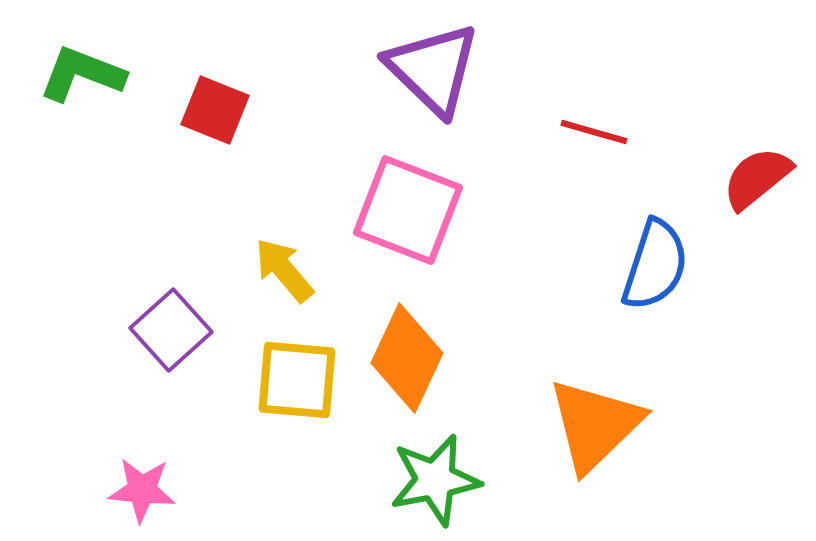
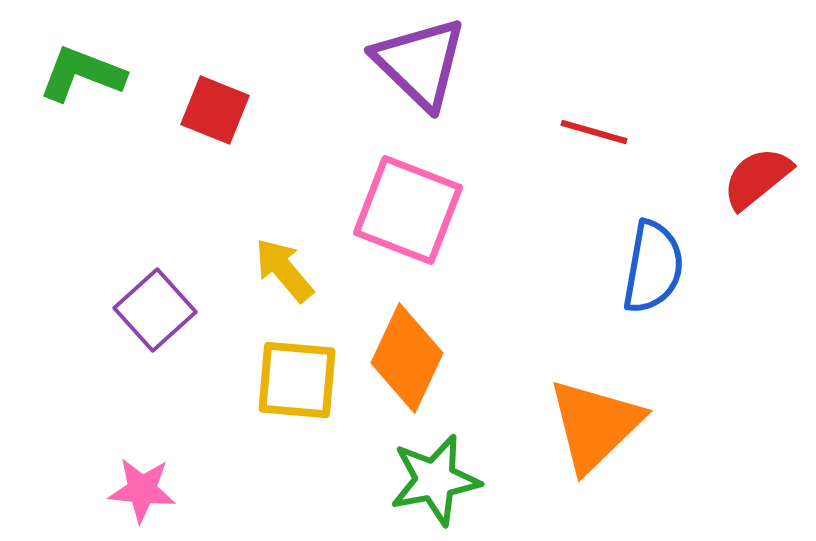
purple triangle: moved 13 px left, 6 px up
blue semicircle: moved 2 px left, 2 px down; rotated 8 degrees counterclockwise
purple square: moved 16 px left, 20 px up
